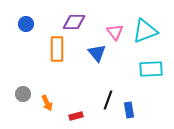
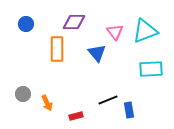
black line: rotated 48 degrees clockwise
